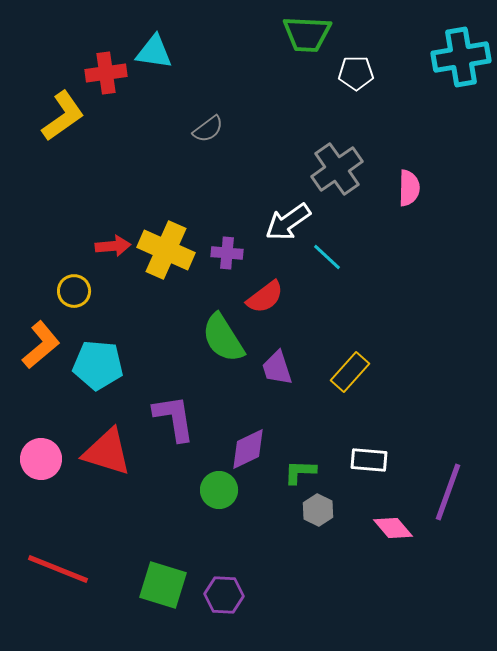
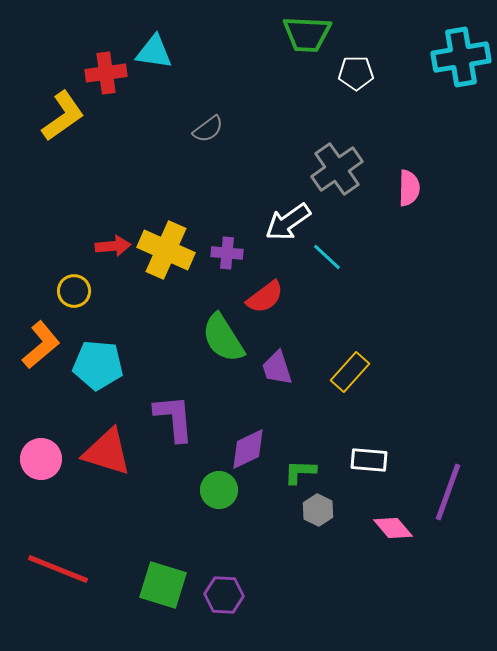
purple L-shape: rotated 4 degrees clockwise
